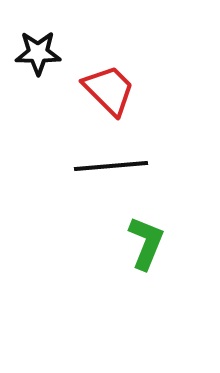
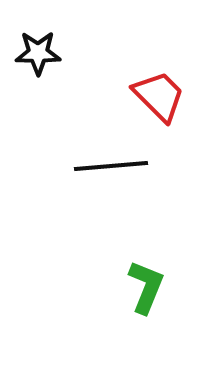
red trapezoid: moved 50 px right, 6 px down
green L-shape: moved 44 px down
